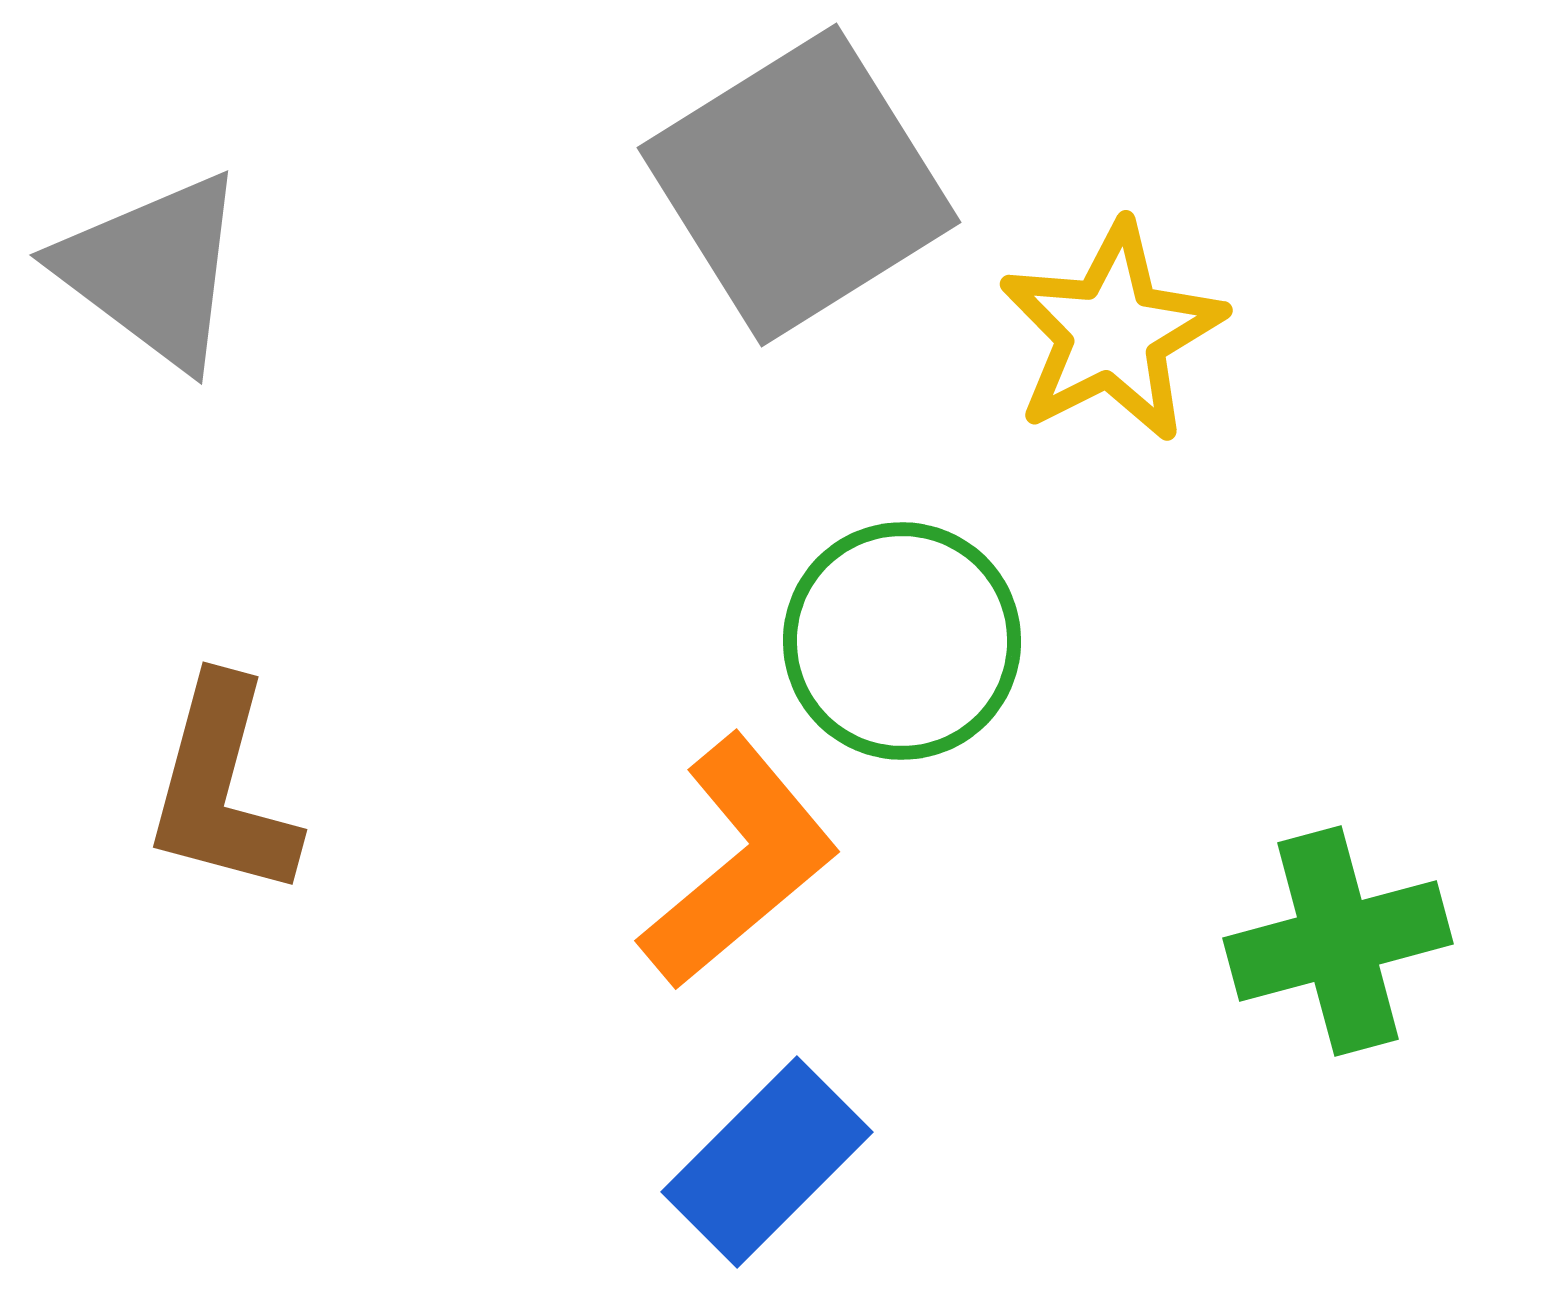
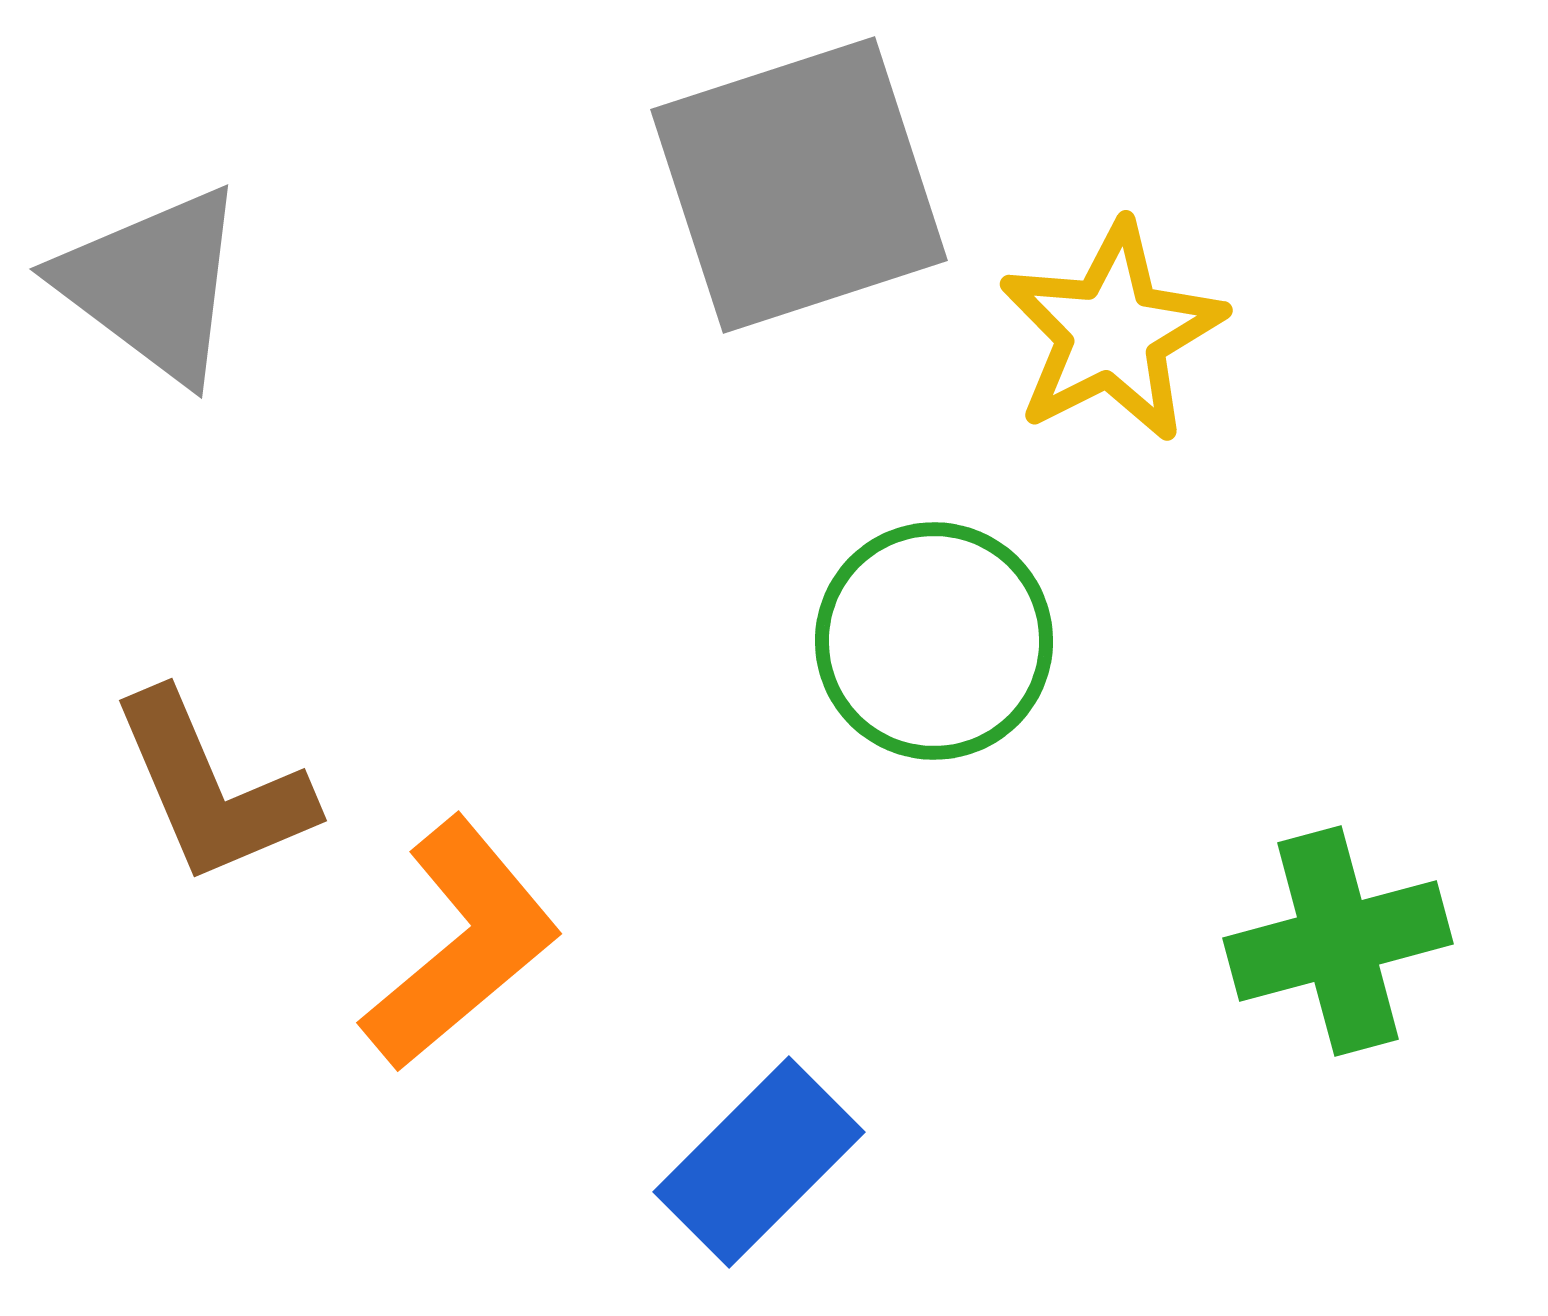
gray square: rotated 14 degrees clockwise
gray triangle: moved 14 px down
green circle: moved 32 px right
brown L-shape: moved 10 px left; rotated 38 degrees counterclockwise
orange L-shape: moved 278 px left, 82 px down
blue rectangle: moved 8 px left
